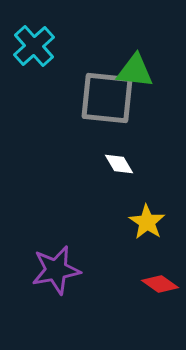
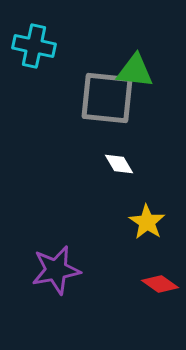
cyan cross: rotated 36 degrees counterclockwise
